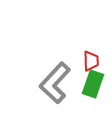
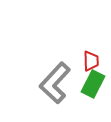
green rectangle: rotated 8 degrees clockwise
